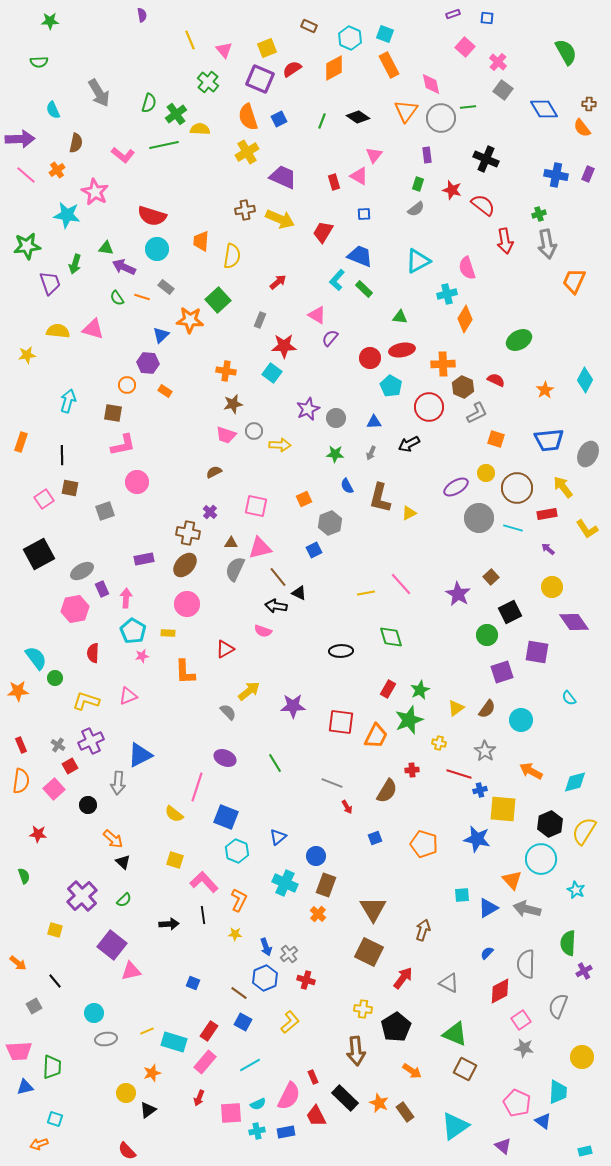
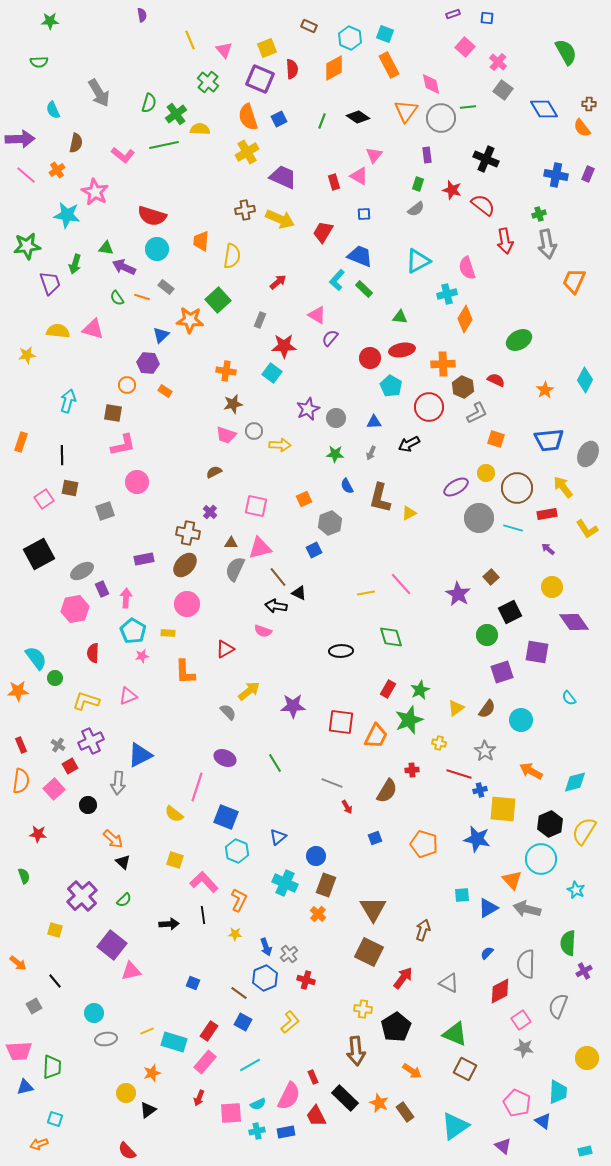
red semicircle at (292, 69): rotated 120 degrees clockwise
yellow circle at (582, 1057): moved 5 px right, 1 px down
